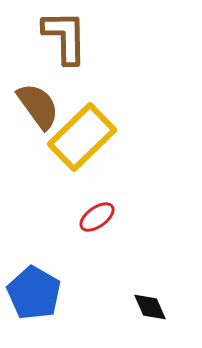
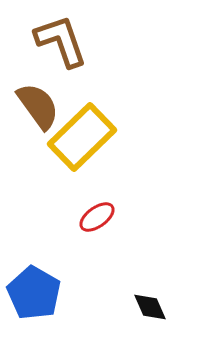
brown L-shape: moved 4 px left, 4 px down; rotated 18 degrees counterclockwise
